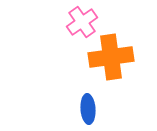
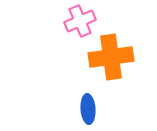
pink cross: moved 2 px left, 1 px up; rotated 12 degrees clockwise
